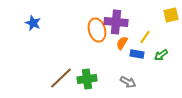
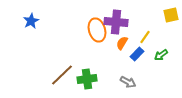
blue star: moved 2 px left, 2 px up; rotated 21 degrees clockwise
blue rectangle: rotated 56 degrees counterclockwise
brown line: moved 1 px right, 3 px up
